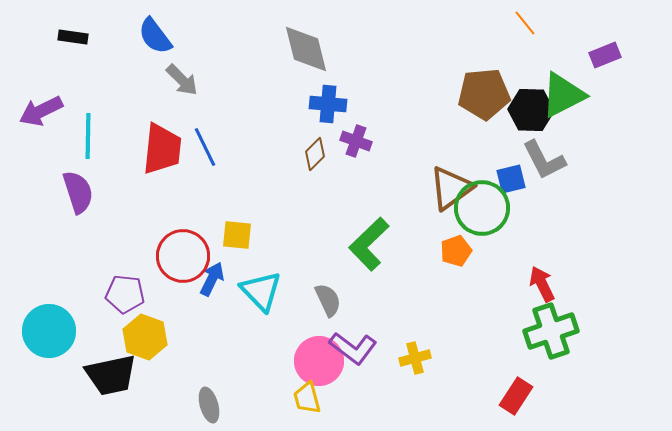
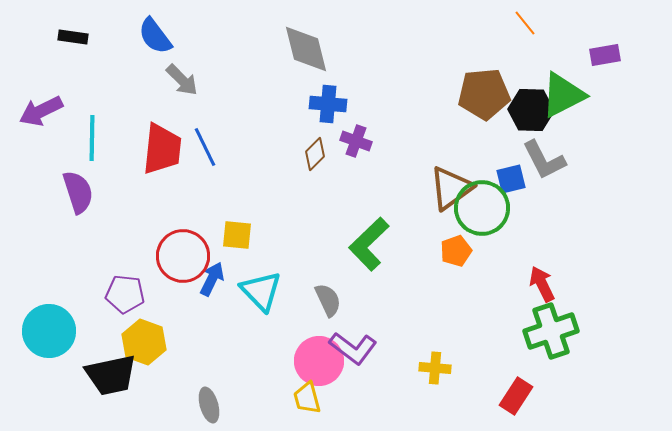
purple rectangle: rotated 12 degrees clockwise
cyan line: moved 4 px right, 2 px down
yellow hexagon: moved 1 px left, 5 px down
yellow cross: moved 20 px right, 10 px down; rotated 20 degrees clockwise
